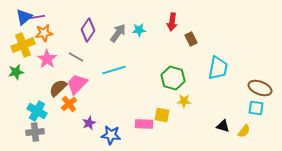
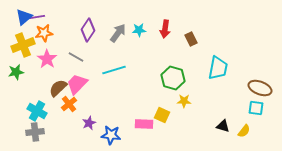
red arrow: moved 7 px left, 7 px down
yellow square: rotated 14 degrees clockwise
